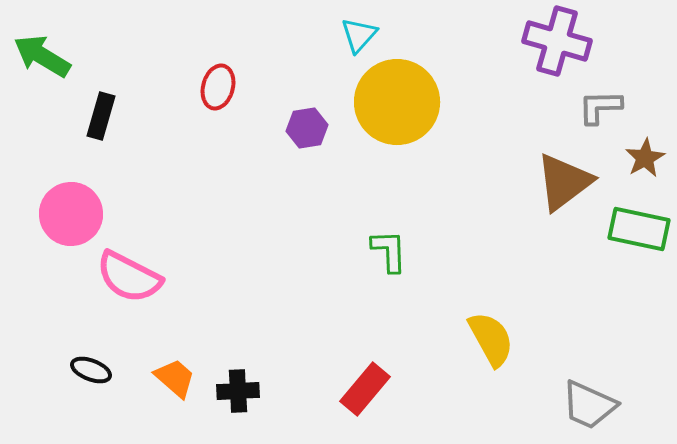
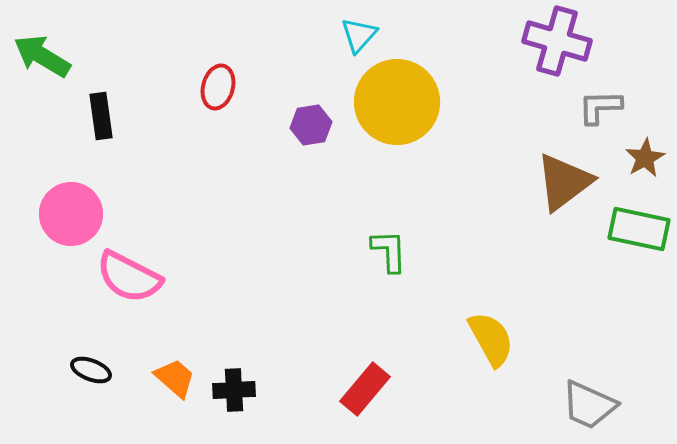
black rectangle: rotated 24 degrees counterclockwise
purple hexagon: moved 4 px right, 3 px up
black cross: moved 4 px left, 1 px up
